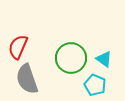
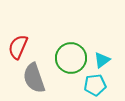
cyan triangle: moved 2 px left, 1 px down; rotated 48 degrees clockwise
gray semicircle: moved 7 px right, 1 px up
cyan pentagon: rotated 30 degrees counterclockwise
